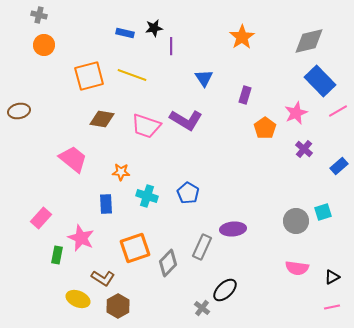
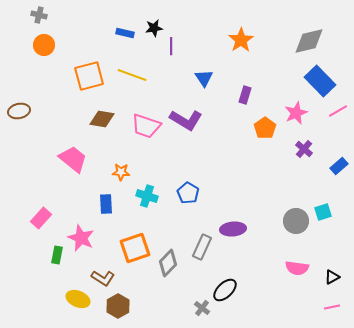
orange star at (242, 37): moved 1 px left, 3 px down
